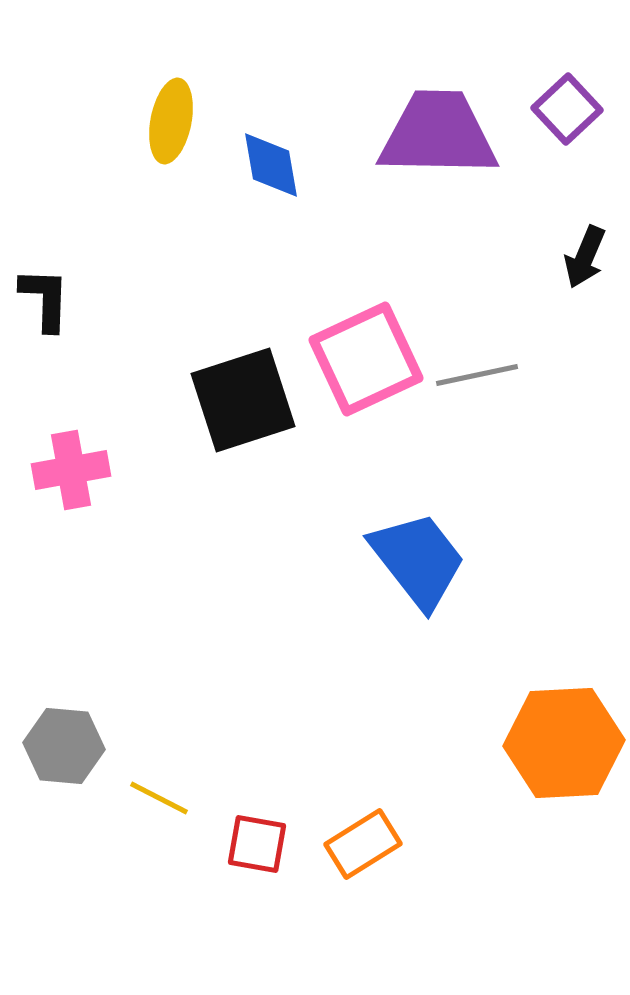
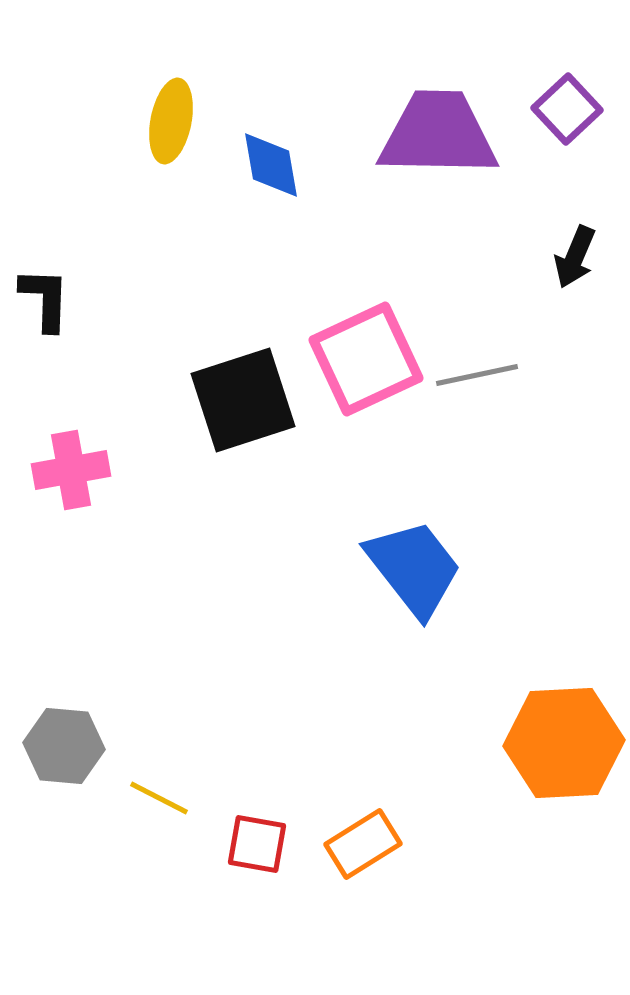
black arrow: moved 10 px left
blue trapezoid: moved 4 px left, 8 px down
